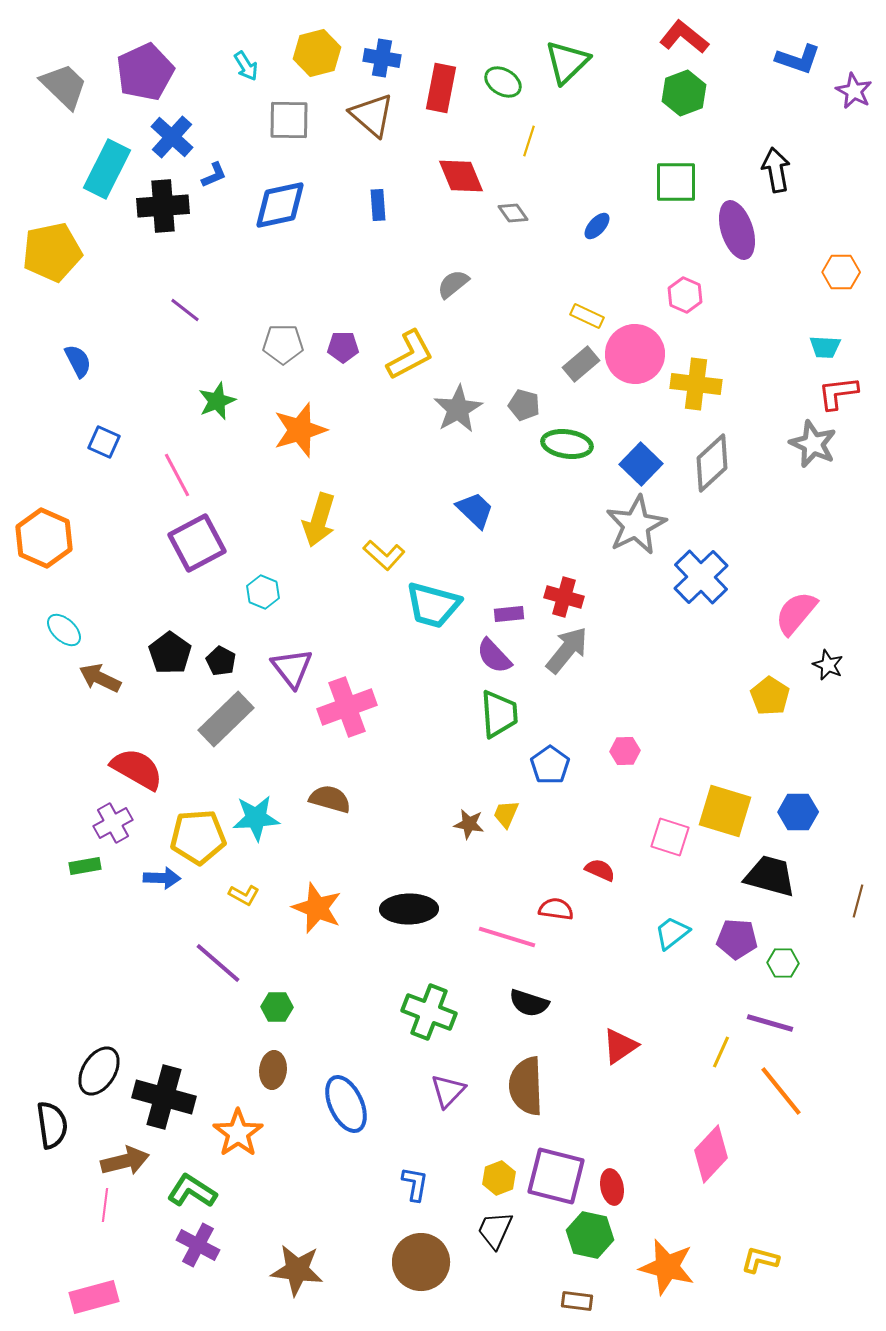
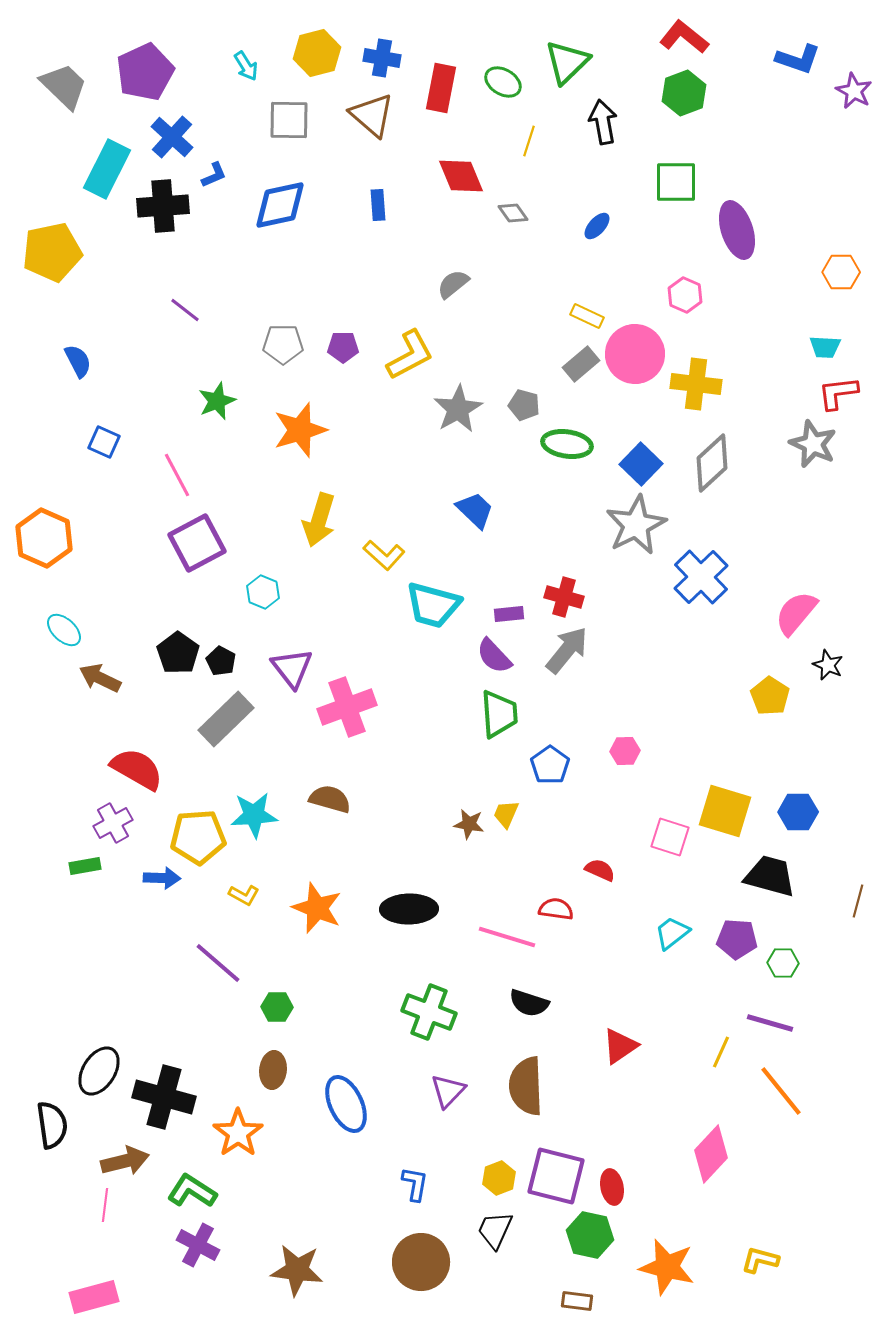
black arrow at (776, 170): moved 173 px left, 48 px up
black pentagon at (170, 653): moved 8 px right
cyan star at (256, 818): moved 2 px left, 3 px up
